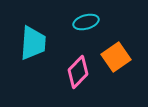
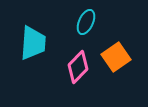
cyan ellipse: rotated 50 degrees counterclockwise
pink diamond: moved 5 px up
